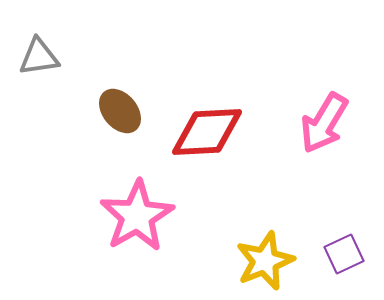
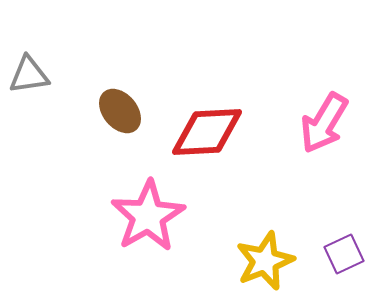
gray triangle: moved 10 px left, 18 px down
pink star: moved 11 px right
